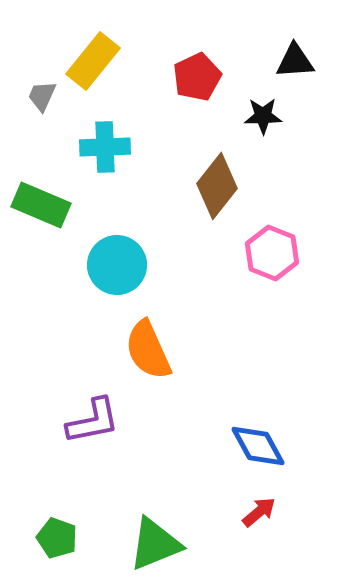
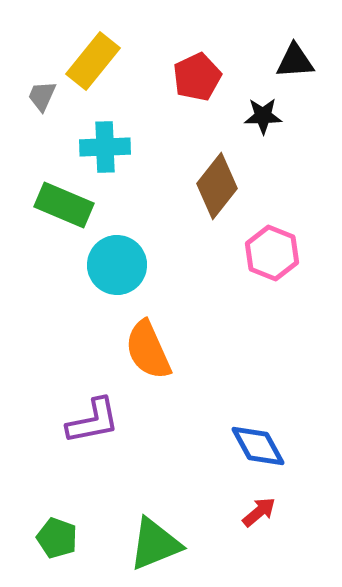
green rectangle: moved 23 px right
